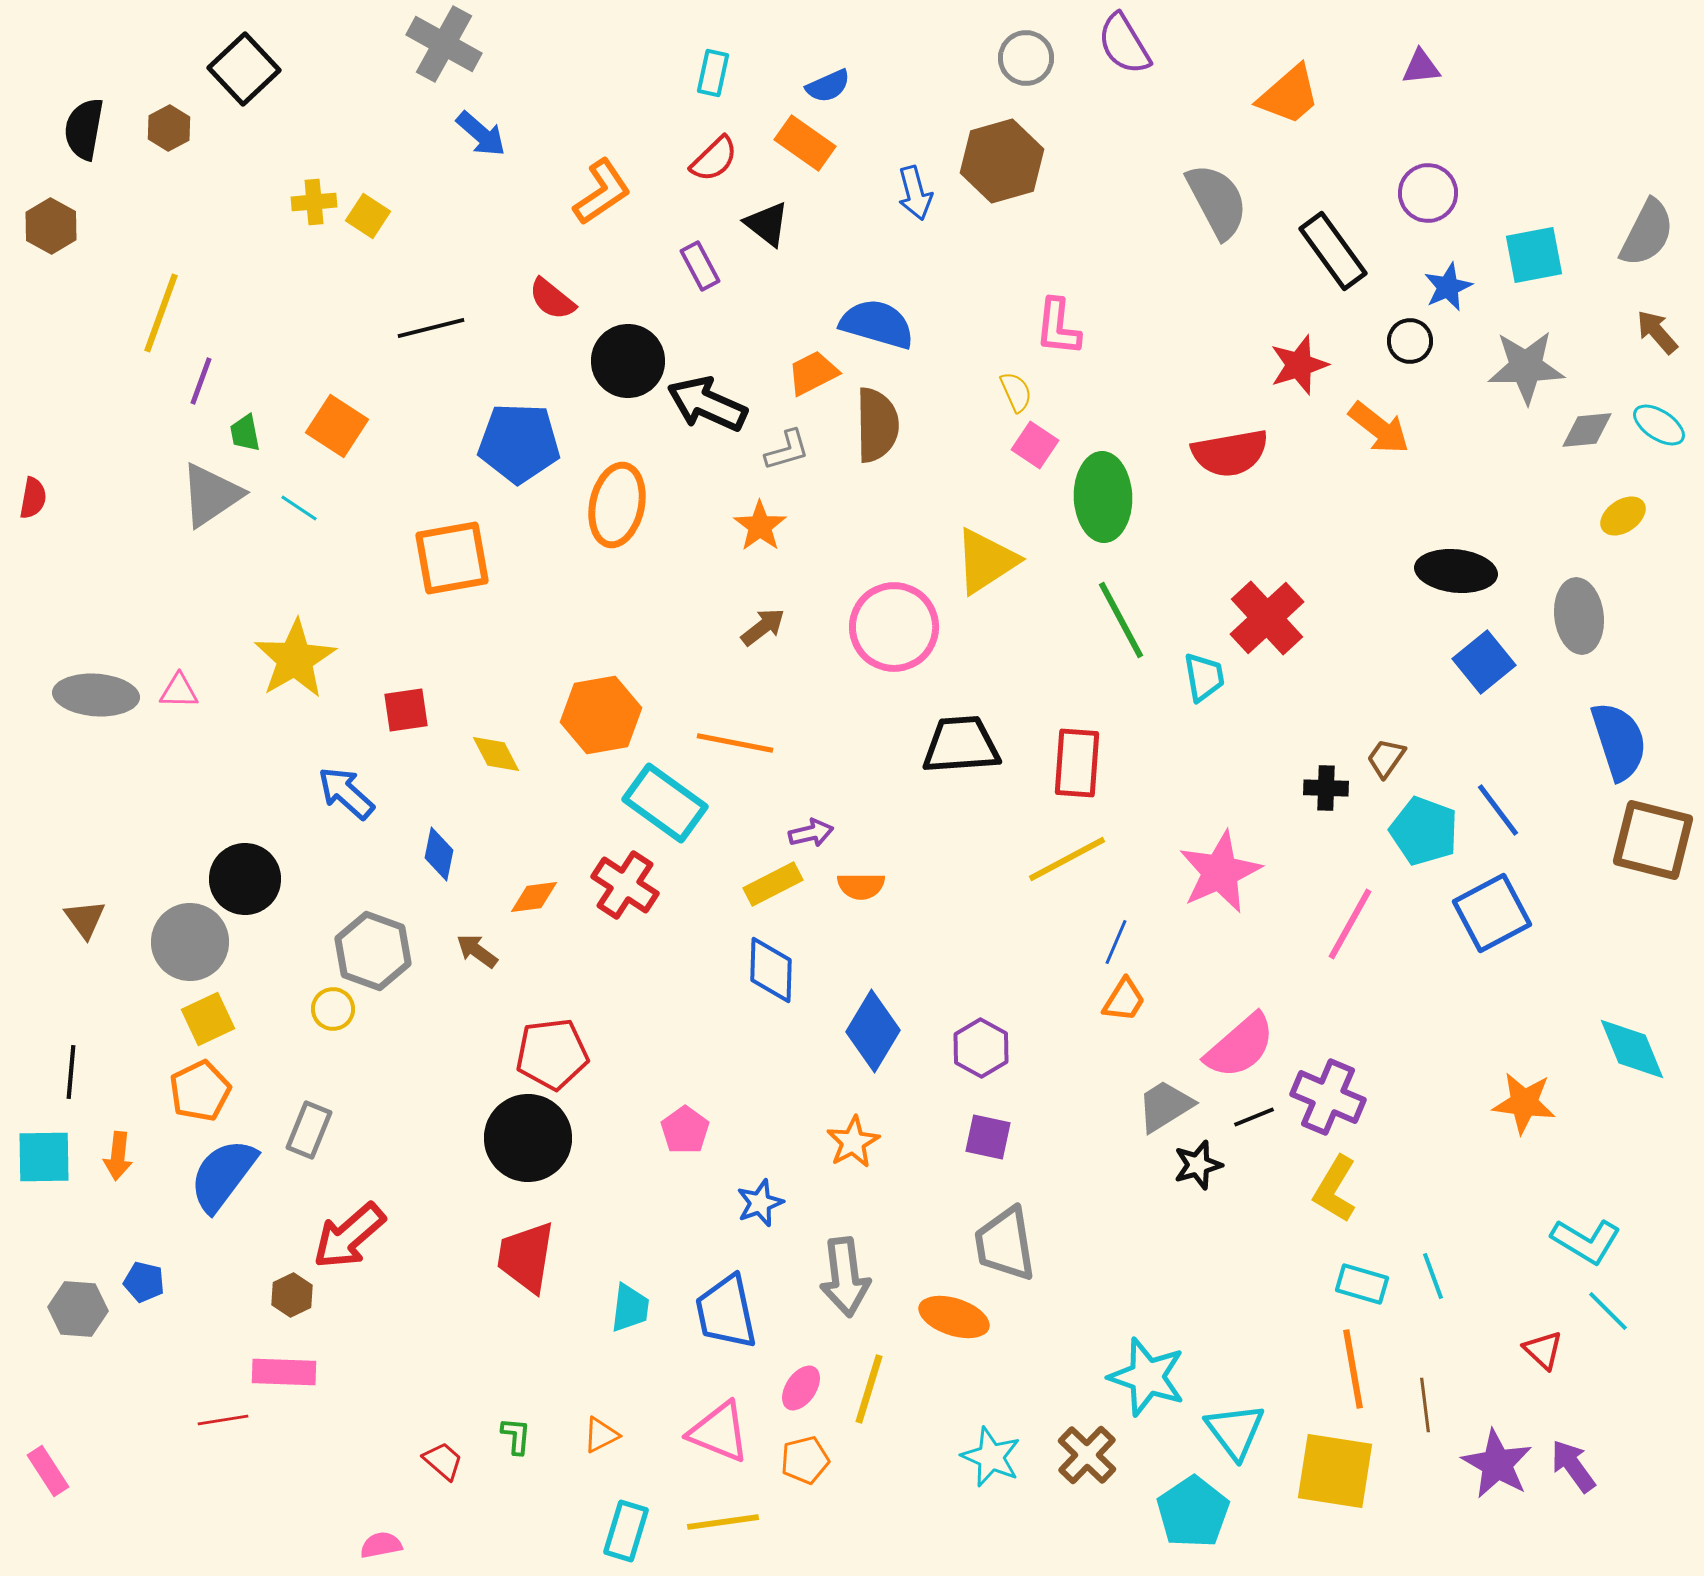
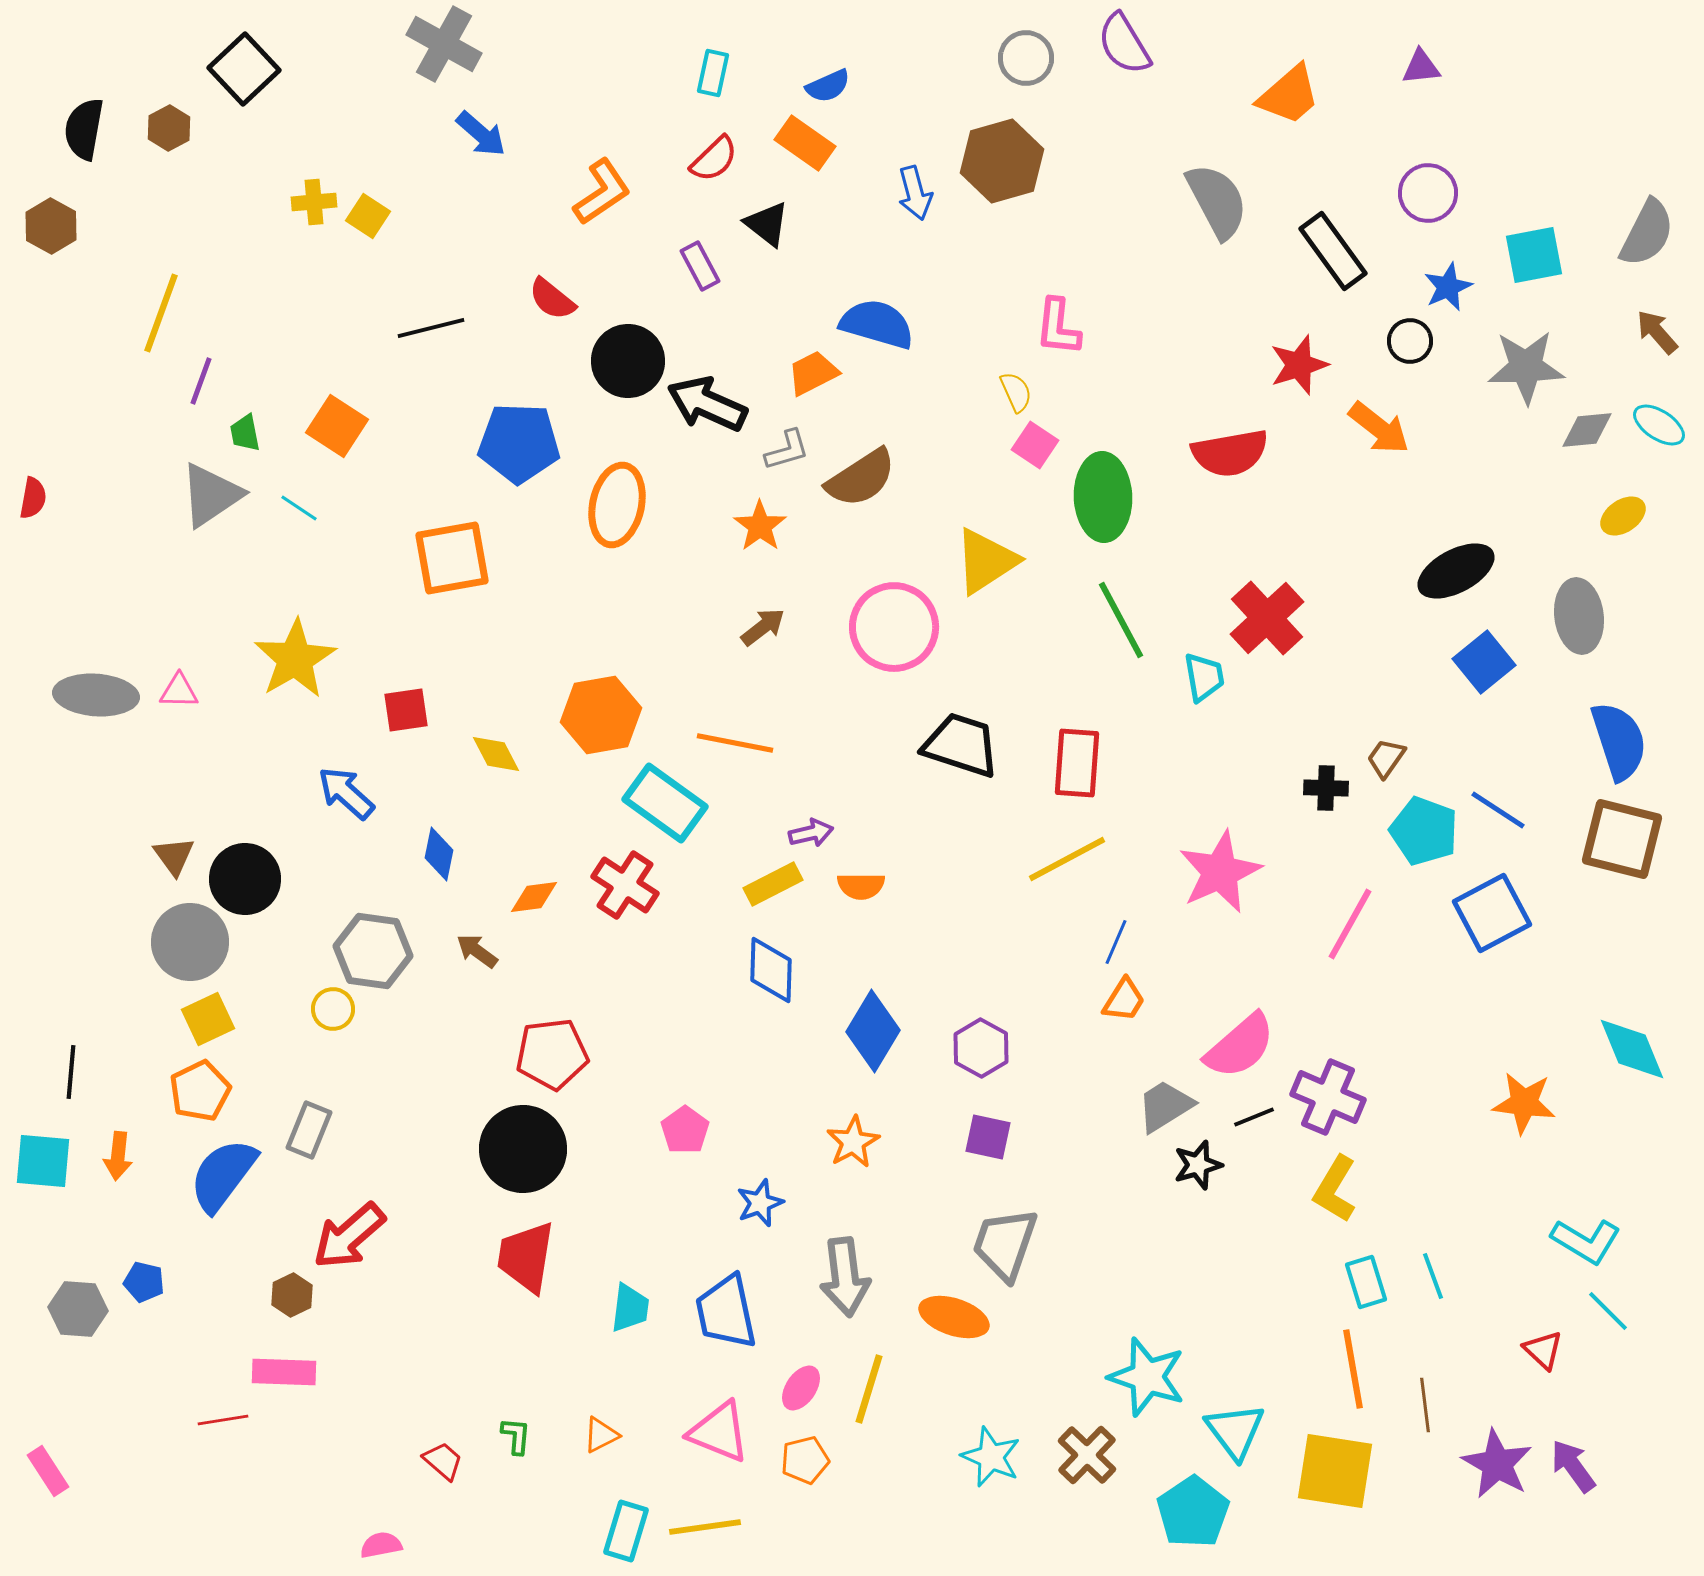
brown semicircle at (877, 425): moved 16 px left, 53 px down; rotated 58 degrees clockwise
black ellipse at (1456, 571): rotated 34 degrees counterclockwise
black trapezoid at (961, 745): rotated 22 degrees clockwise
blue line at (1498, 810): rotated 20 degrees counterclockwise
brown square at (1653, 840): moved 31 px left, 1 px up
brown triangle at (85, 919): moved 89 px right, 63 px up
gray hexagon at (373, 951): rotated 12 degrees counterclockwise
black circle at (528, 1138): moved 5 px left, 11 px down
cyan square at (44, 1157): moved 1 px left, 4 px down; rotated 6 degrees clockwise
gray trapezoid at (1005, 1244): rotated 28 degrees clockwise
cyan rectangle at (1362, 1284): moved 4 px right, 2 px up; rotated 57 degrees clockwise
yellow line at (723, 1522): moved 18 px left, 5 px down
